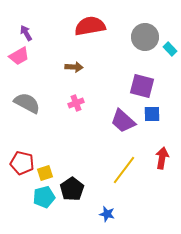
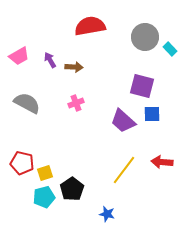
purple arrow: moved 24 px right, 27 px down
red arrow: moved 4 px down; rotated 95 degrees counterclockwise
